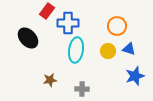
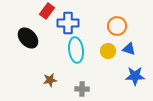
cyan ellipse: rotated 15 degrees counterclockwise
blue star: rotated 18 degrees clockwise
